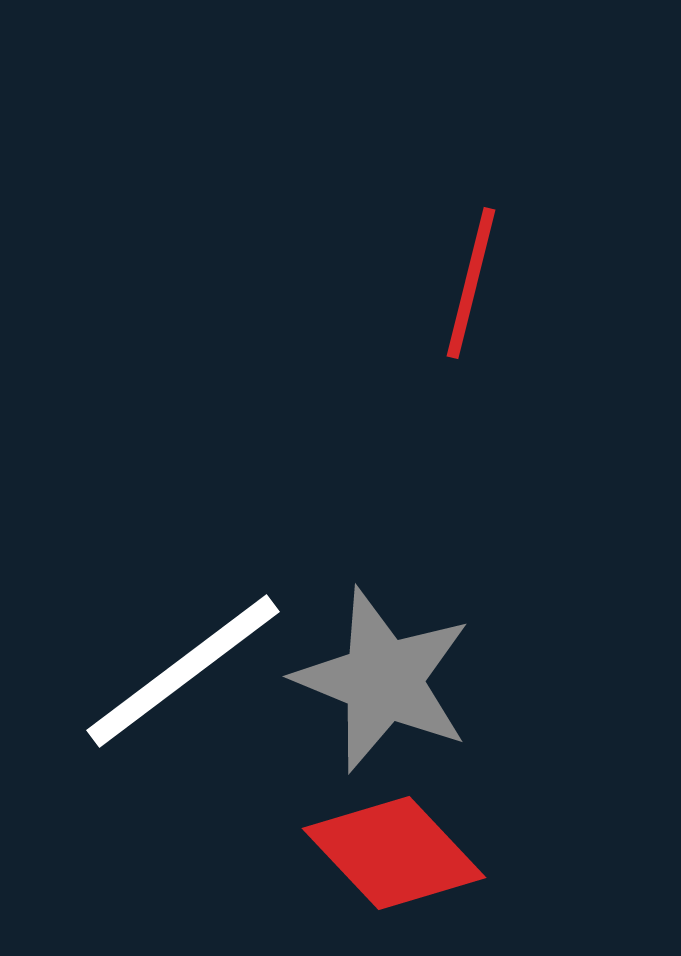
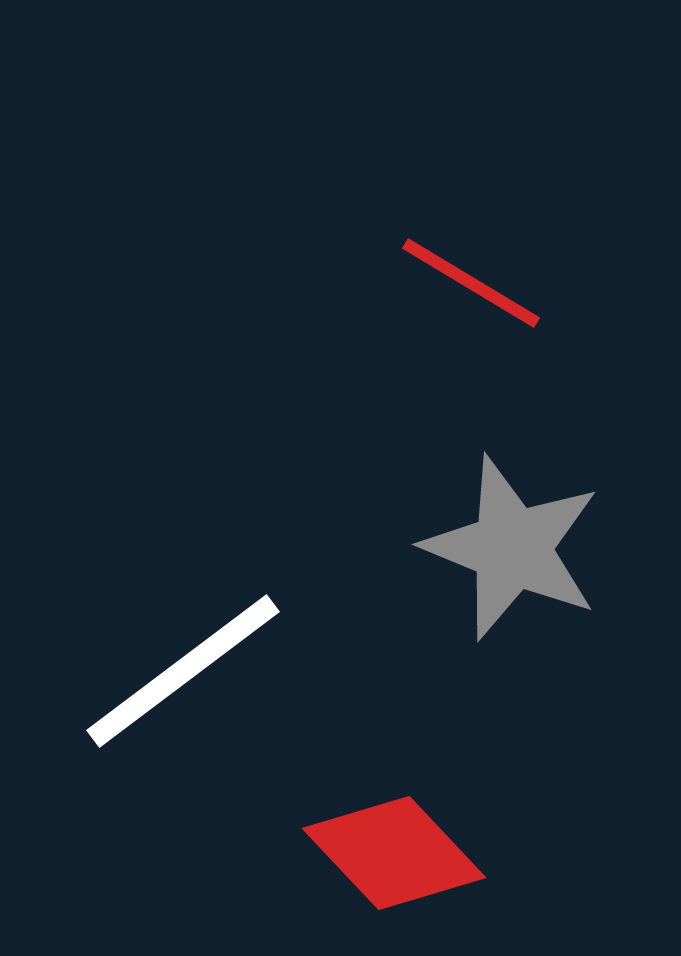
red line: rotated 73 degrees counterclockwise
gray star: moved 129 px right, 132 px up
